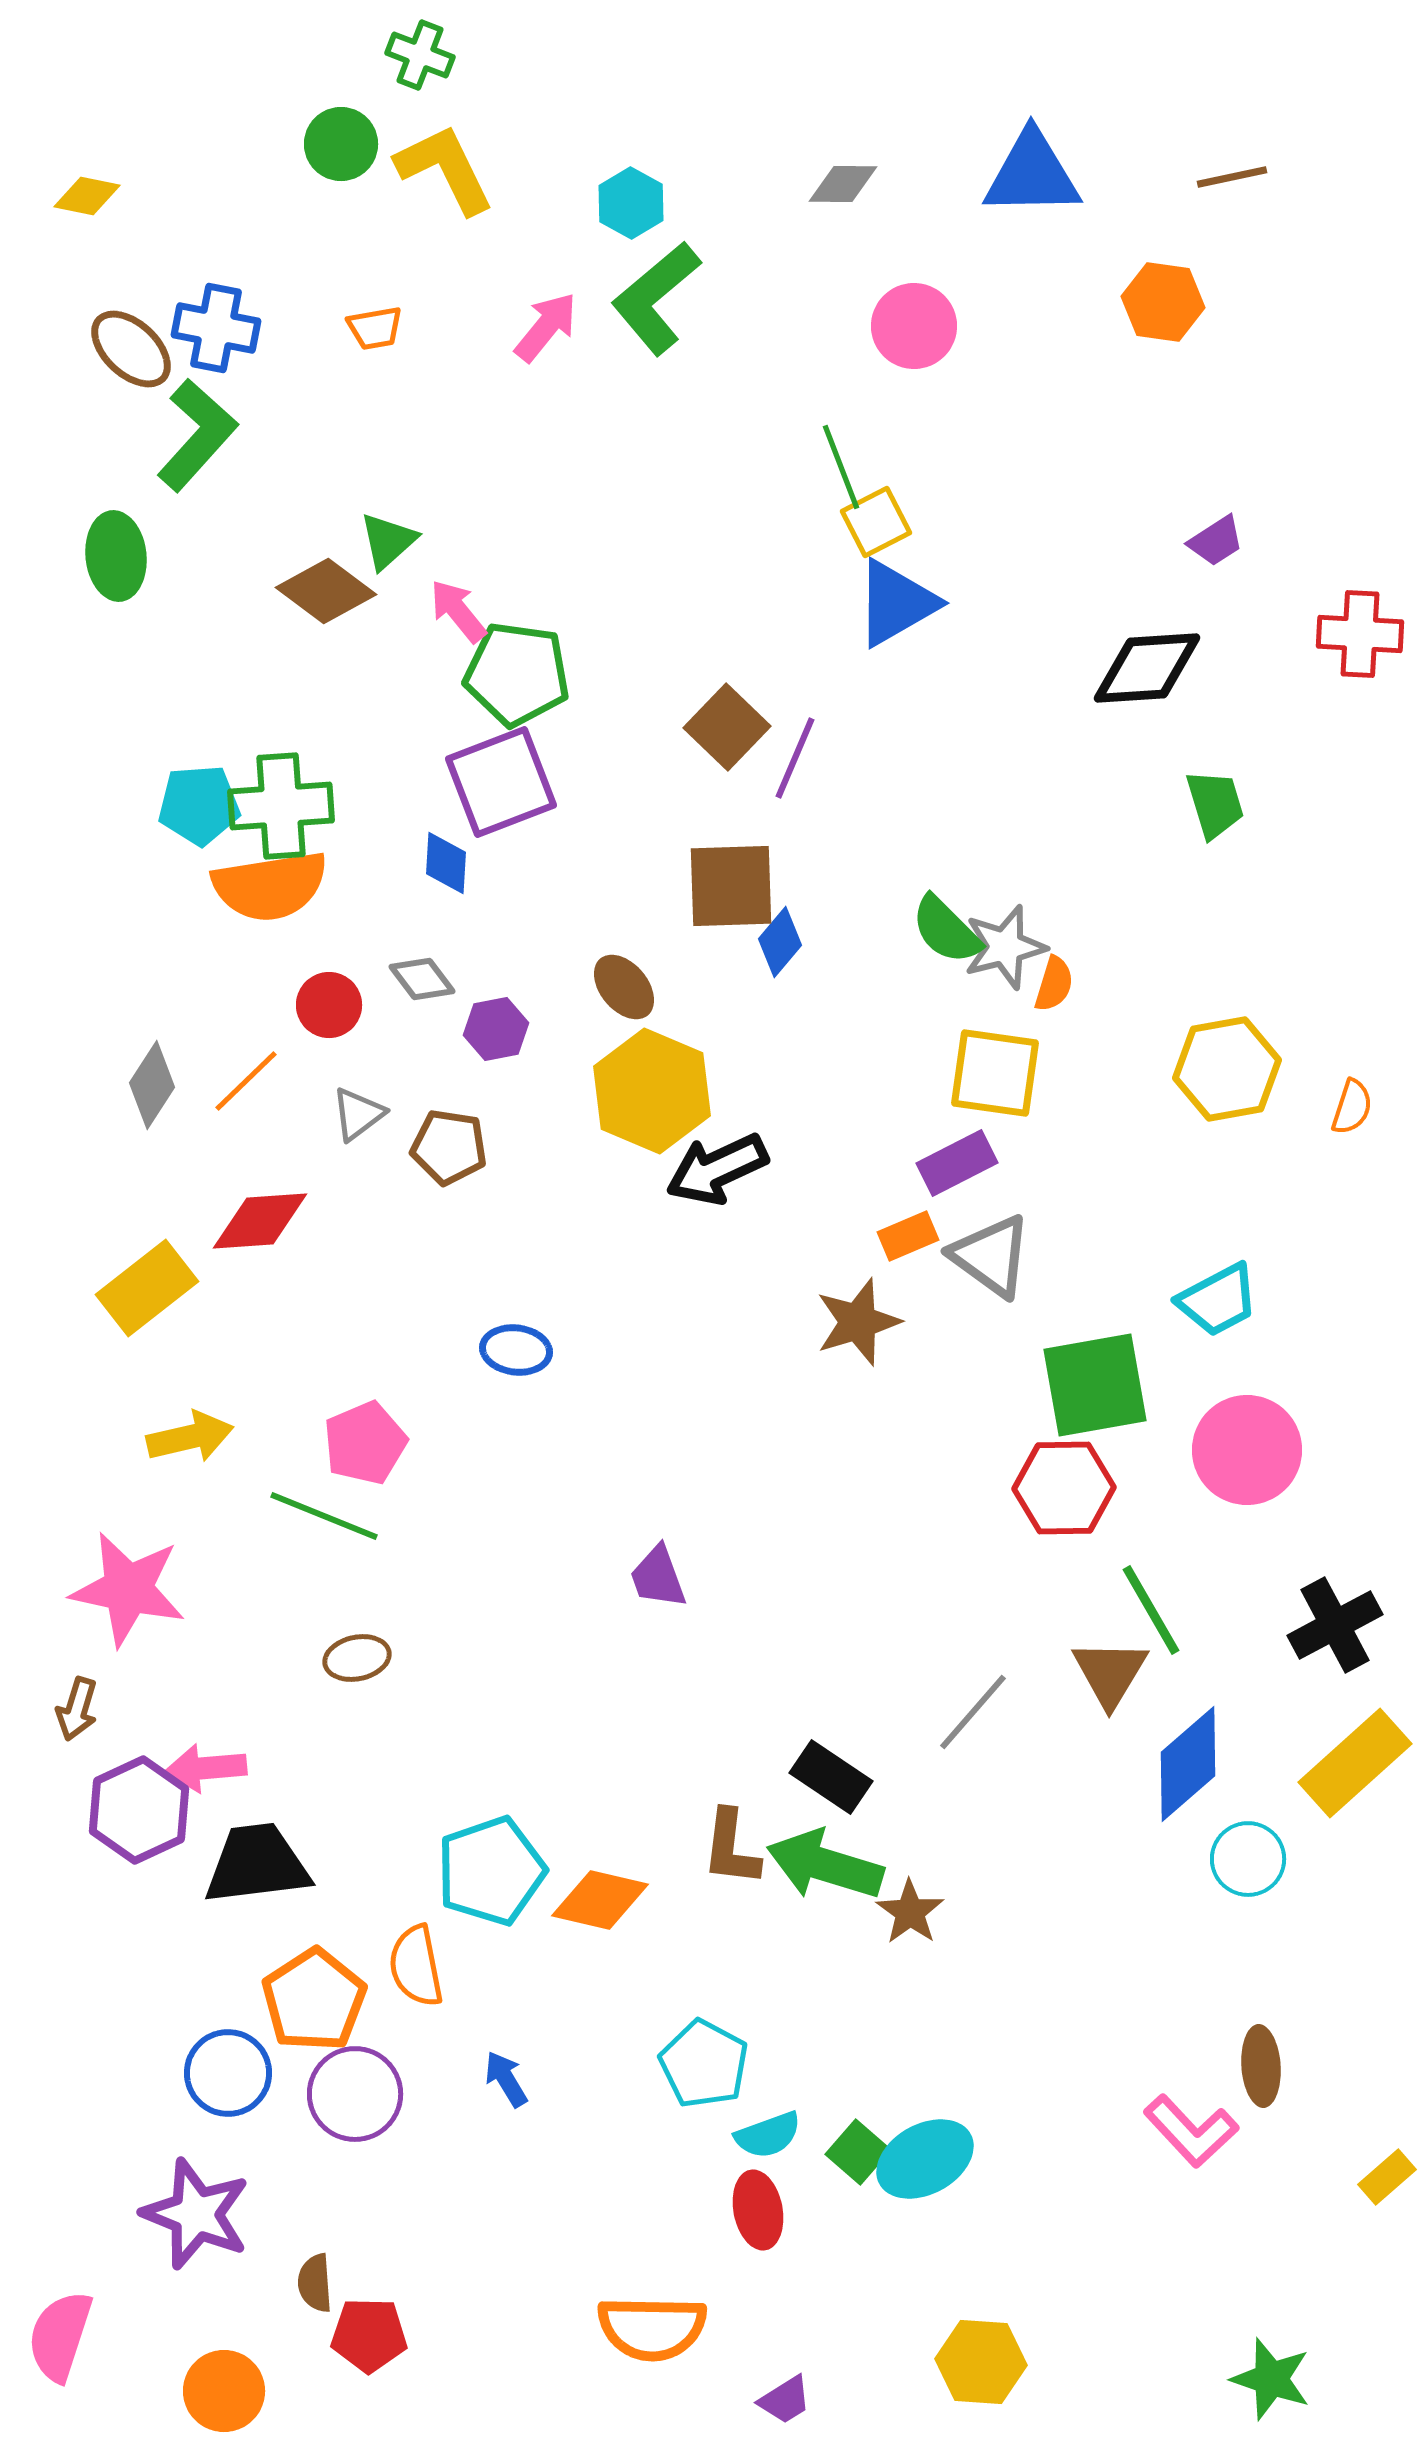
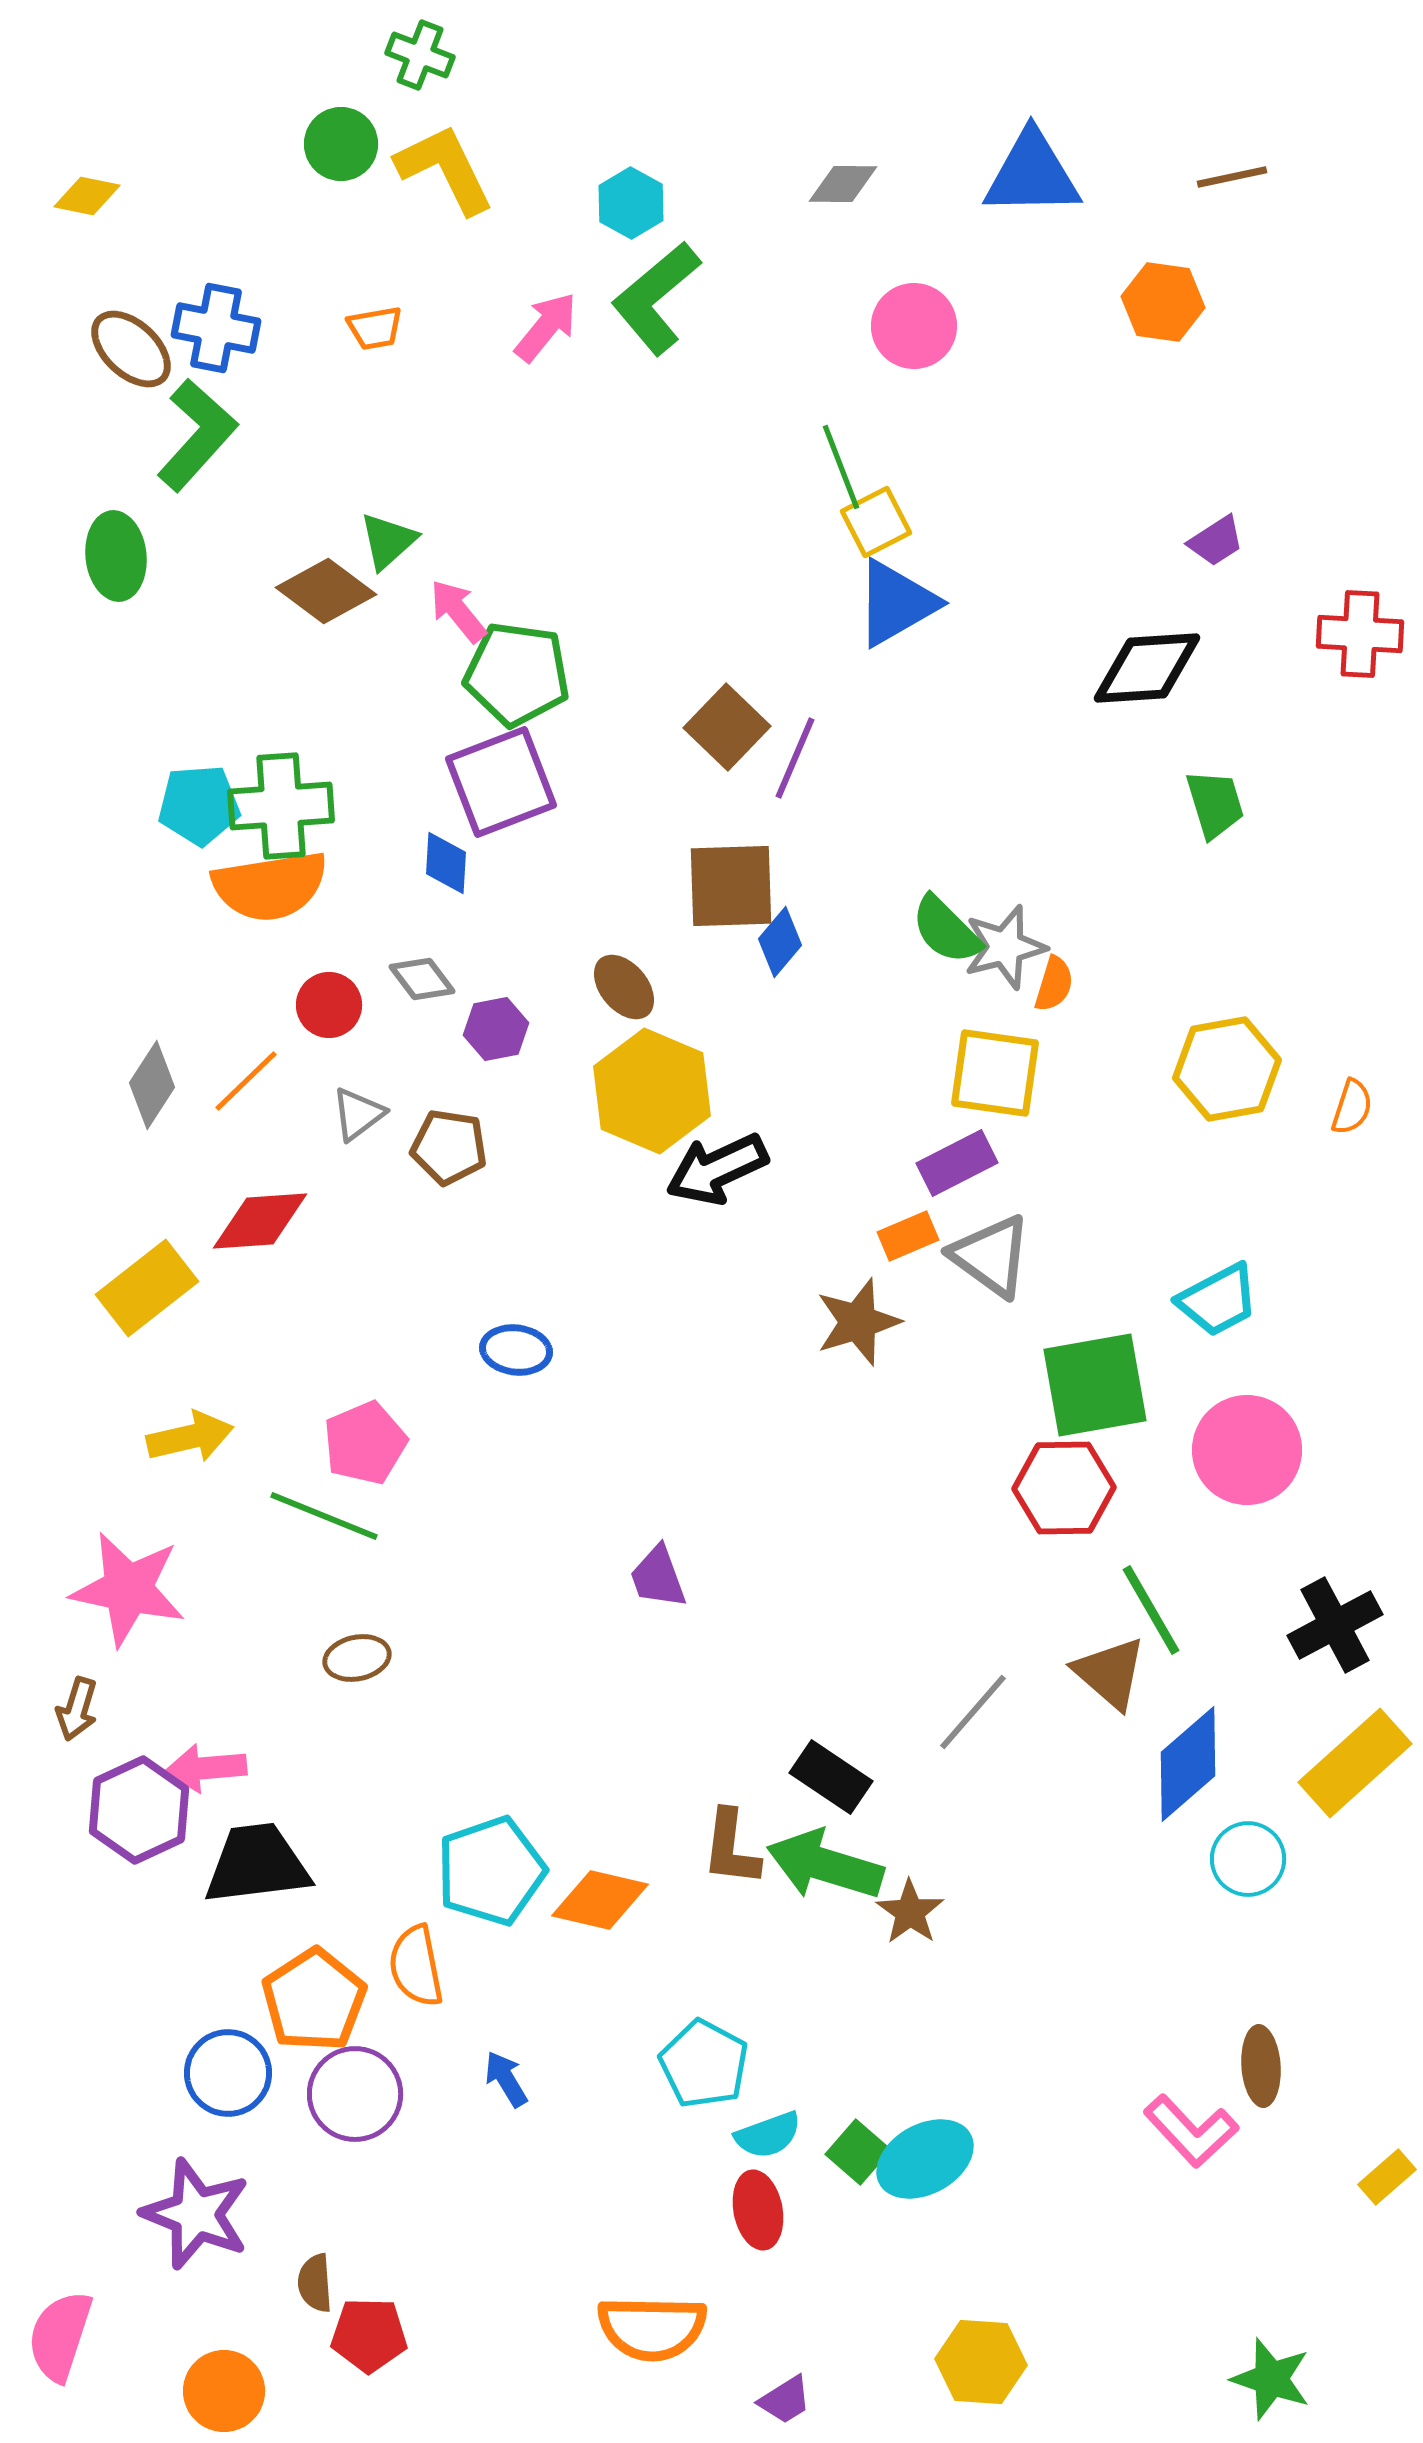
brown triangle at (1110, 1673): rotated 20 degrees counterclockwise
